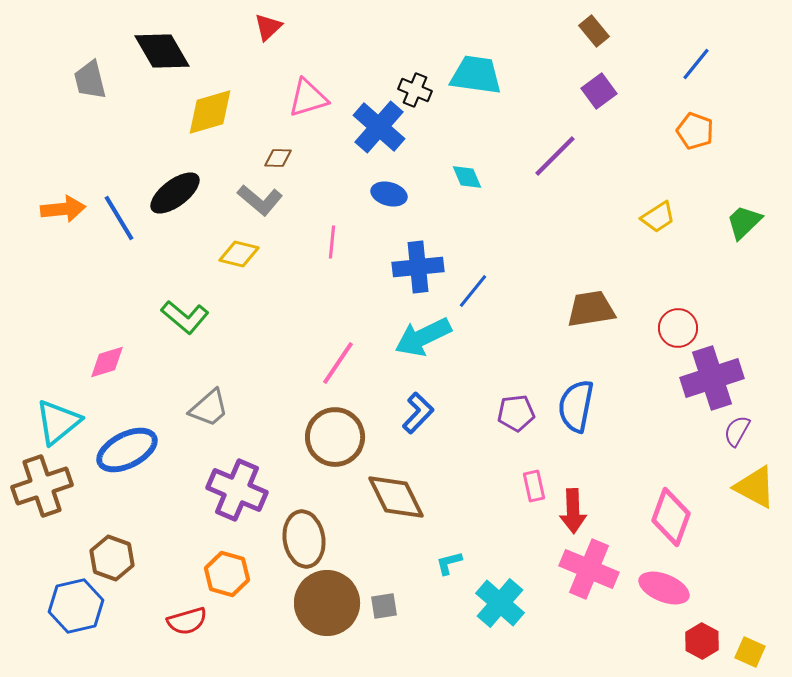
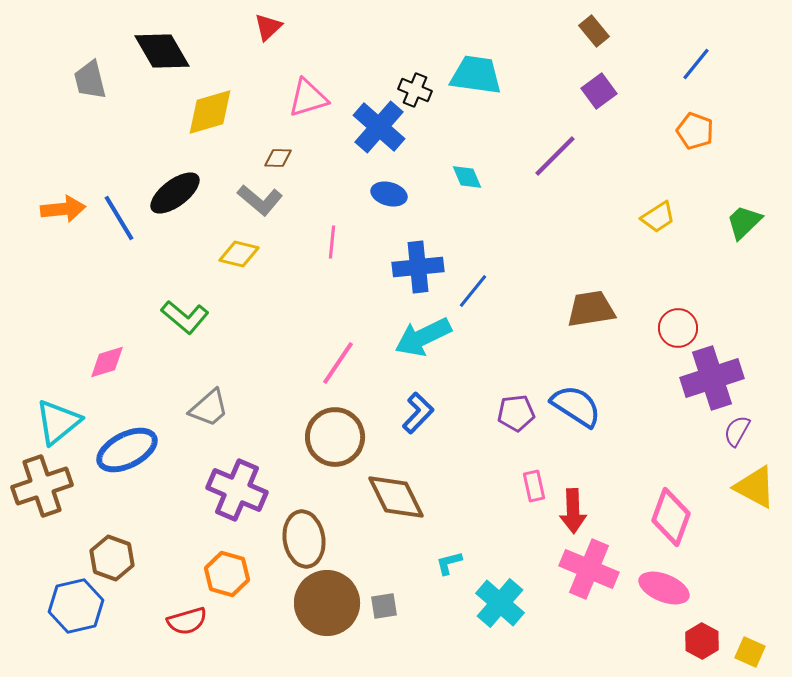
blue semicircle at (576, 406): rotated 112 degrees clockwise
